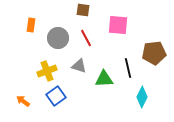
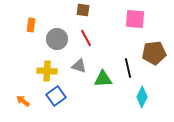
pink square: moved 17 px right, 6 px up
gray circle: moved 1 px left, 1 px down
yellow cross: rotated 24 degrees clockwise
green triangle: moved 1 px left
